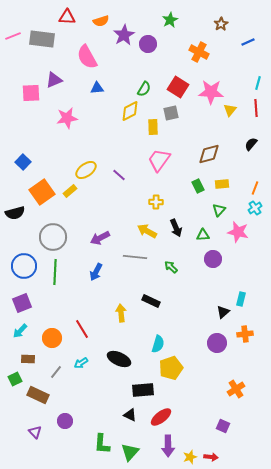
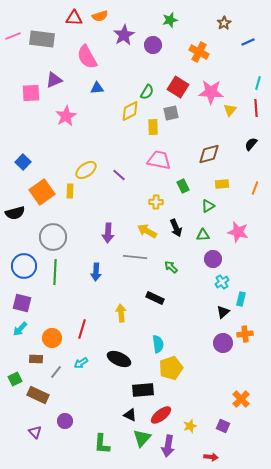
red triangle at (67, 17): moved 7 px right, 1 px down
green star at (170, 20): rotated 14 degrees clockwise
orange semicircle at (101, 21): moved 1 px left, 5 px up
brown star at (221, 24): moved 3 px right, 1 px up
purple circle at (148, 44): moved 5 px right, 1 px down
green semicircle at (144, 89): moved 3 px right, 3 px down
pink star at (67, 118): moved 1 px left, 2 px up; rotated 20 degrees counterclockwise
pink trapezoid at (159, 160): rotated 65 degrees clockwise
green rectangle at (198, 186): moved 15 px left
yellow rectangle at (70, 191): rotated 48 degrees counterclockwise
cyan cross at (255, 208): moved 33 px left, 74 px down
green triangle at (219, 210): moved 11 px left, 4 px up; rotated 16 degrees clockwise
purple arrow at (100, 238): moved 8 px right, 5 px up; rotated 60 degrees counterclockwise
blue arrow at (96, 272): rotated 24 degrees counterclockwise
black rectangle at (151, 301): moved 4 px right, 3 px up
purple square at (22, 303): rotated 36 degrees clockwise
red line at (82, 329): rotated 48 degrees clockwise
cyan arrow at (20, 331): moved 2 px up
purple circle at (217, 343): moved 6 px right
cyan semicircle at (158, 344): rotated 24 degrees counterclockwise
brown rectangle at (28, 359): moved 8 px right
orange cross at (236, 389): moved 5 px right, 10 px down; rotated 12 degrees counterclockwise
red ellipse at (161, 417): moved 2 px up
purple arrow at (168, 446): rotated 10 degrees clockwise
green triangle at (130, 452): moved 12 px right, 14 px up
yellow star at (190, 457): moved 31 px up
